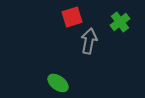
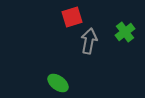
green cross: moved 5 px right, 10 px down
